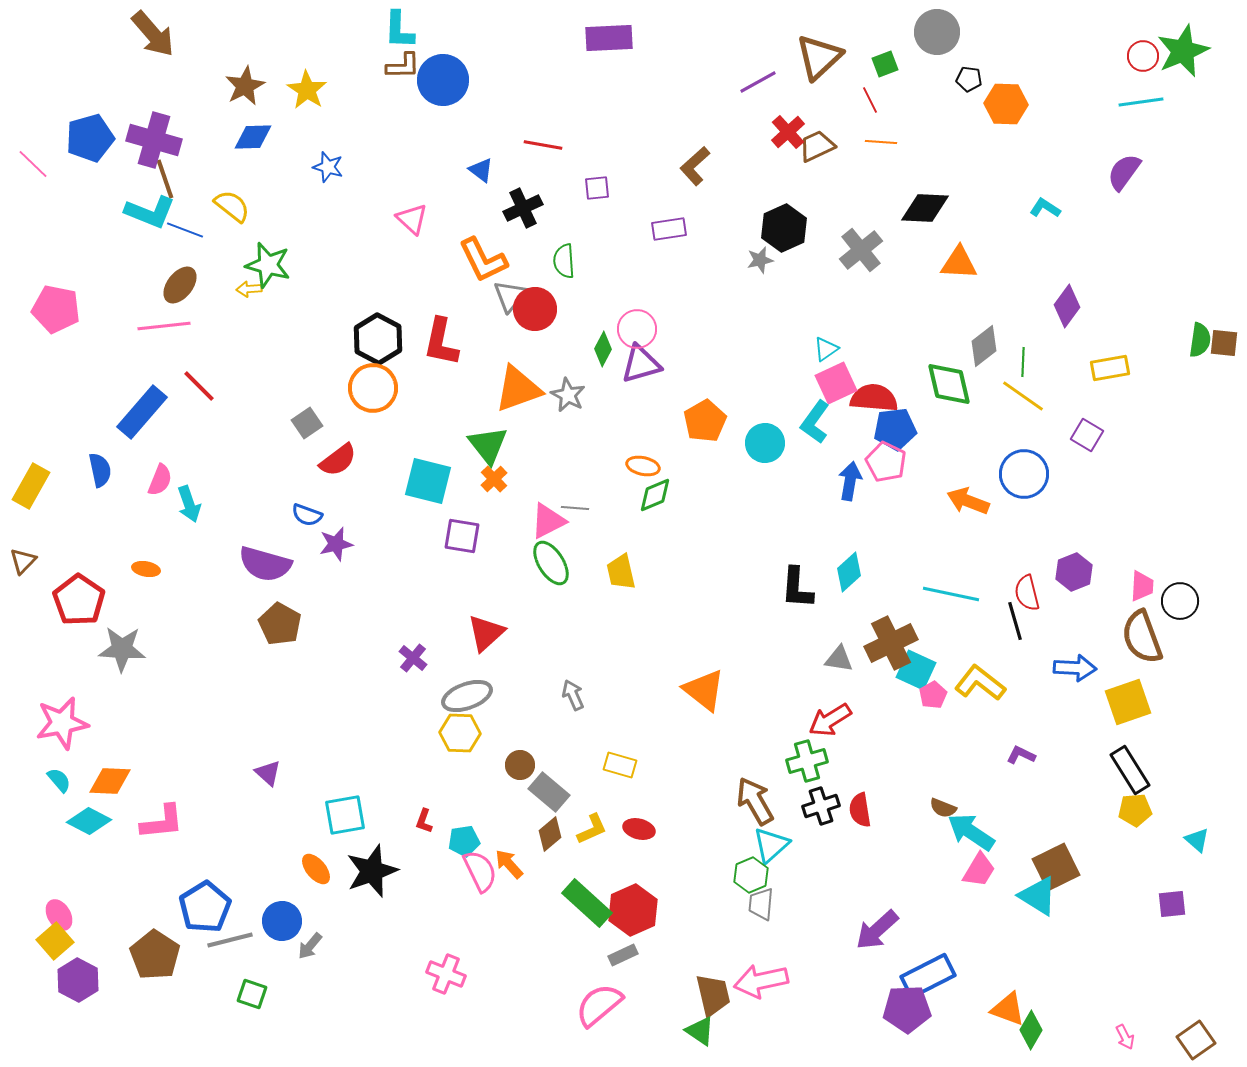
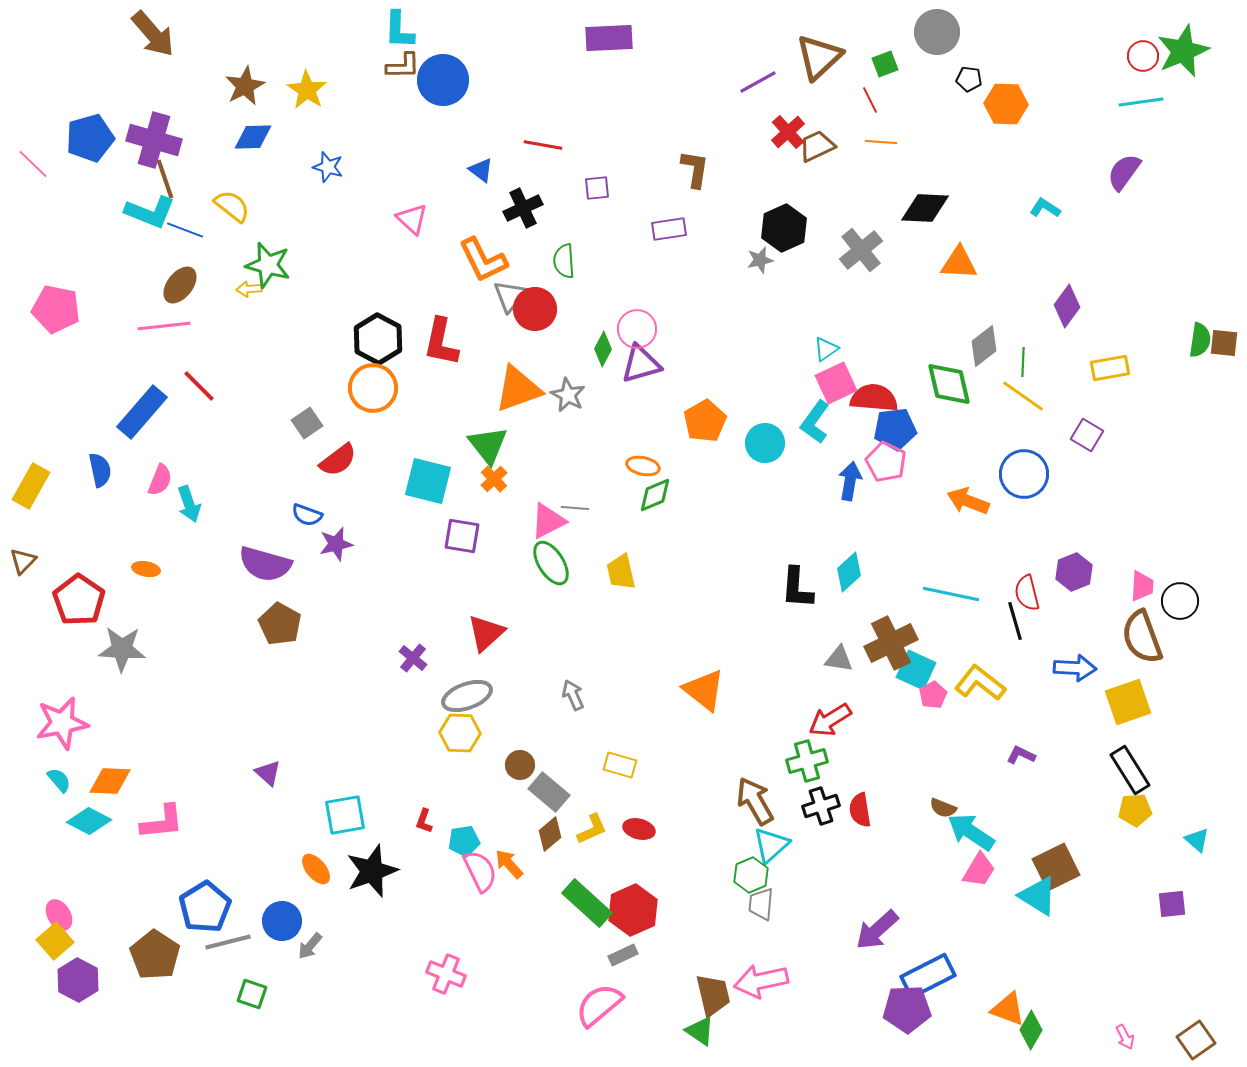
brown L-shape at (695, 166): moved 3 px down; rotated 141 degrees clockwise
gray line at (230, 940): moved 2 px left, 2 px down
